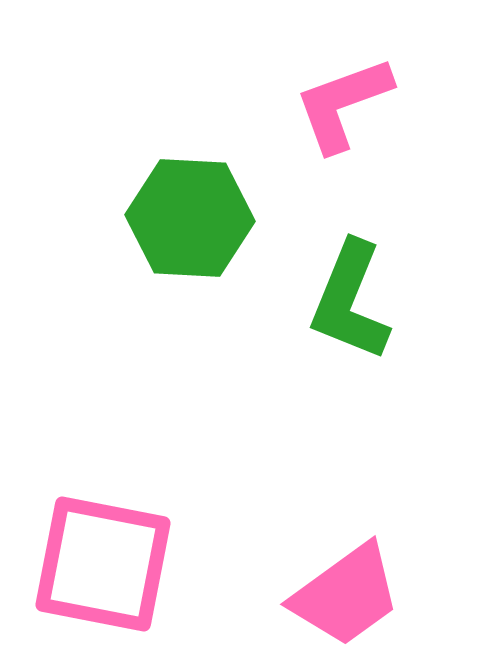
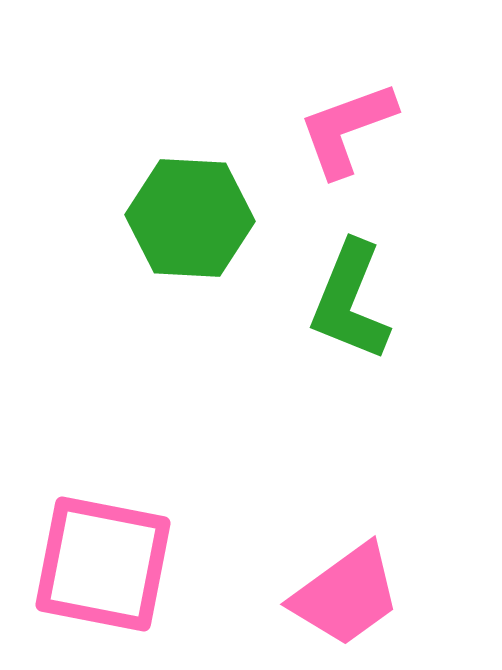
pink L-shape: moved 4 px right, 25 px down
